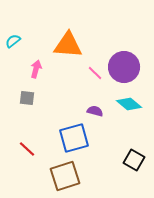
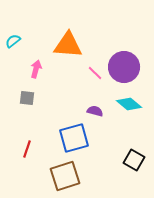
red line: rotated 66 degrees clockwise
